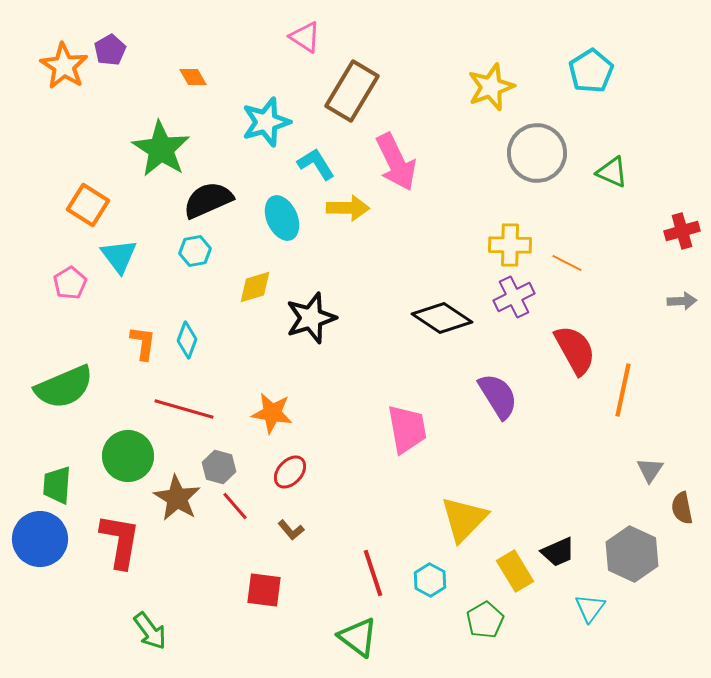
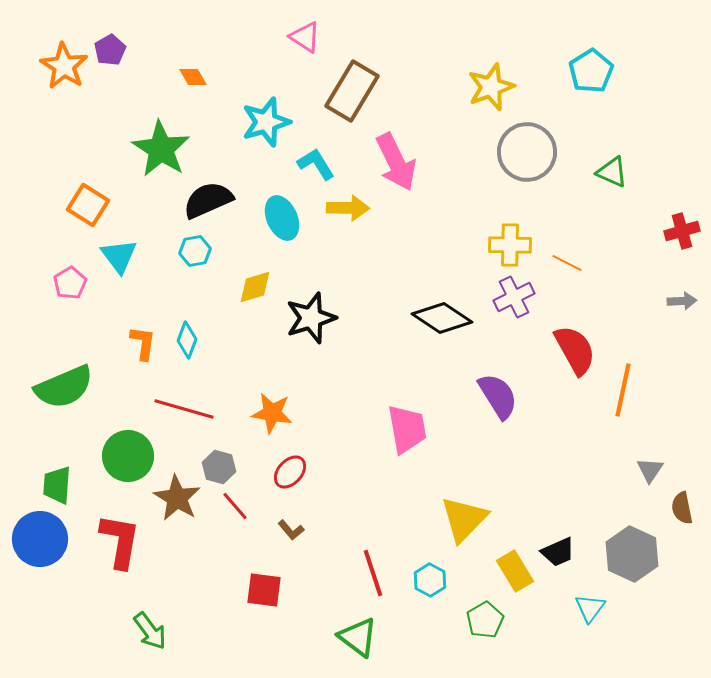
gray circle at (537, 153): moved 10 px left, 1 px up
